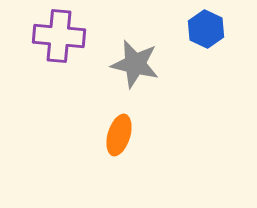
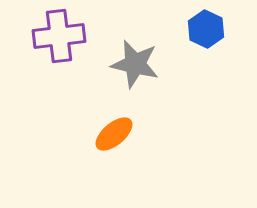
purple cross: rotated 12 degrees counterclockwise
orange ellipse: moved 5 px left, 1 px up; rotated 33 degrees clockwise
